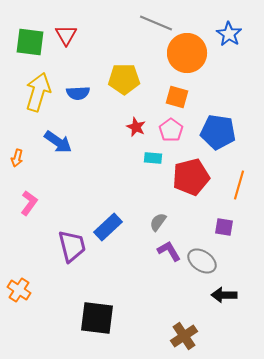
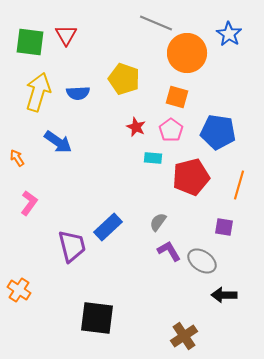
yellow pentagon: rotated 20 degrees clockwise
orange arrow: rotated 132 degrees clockwise
